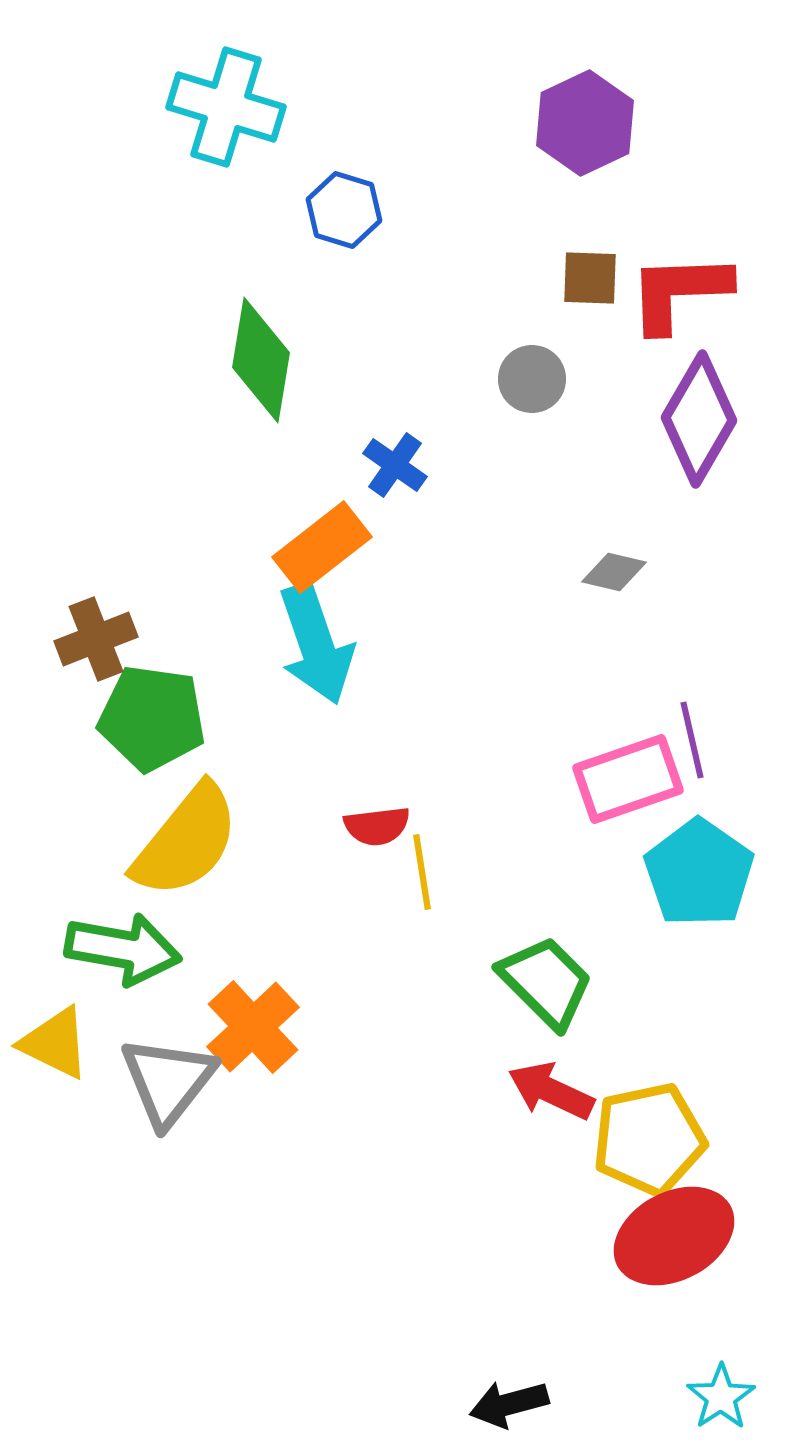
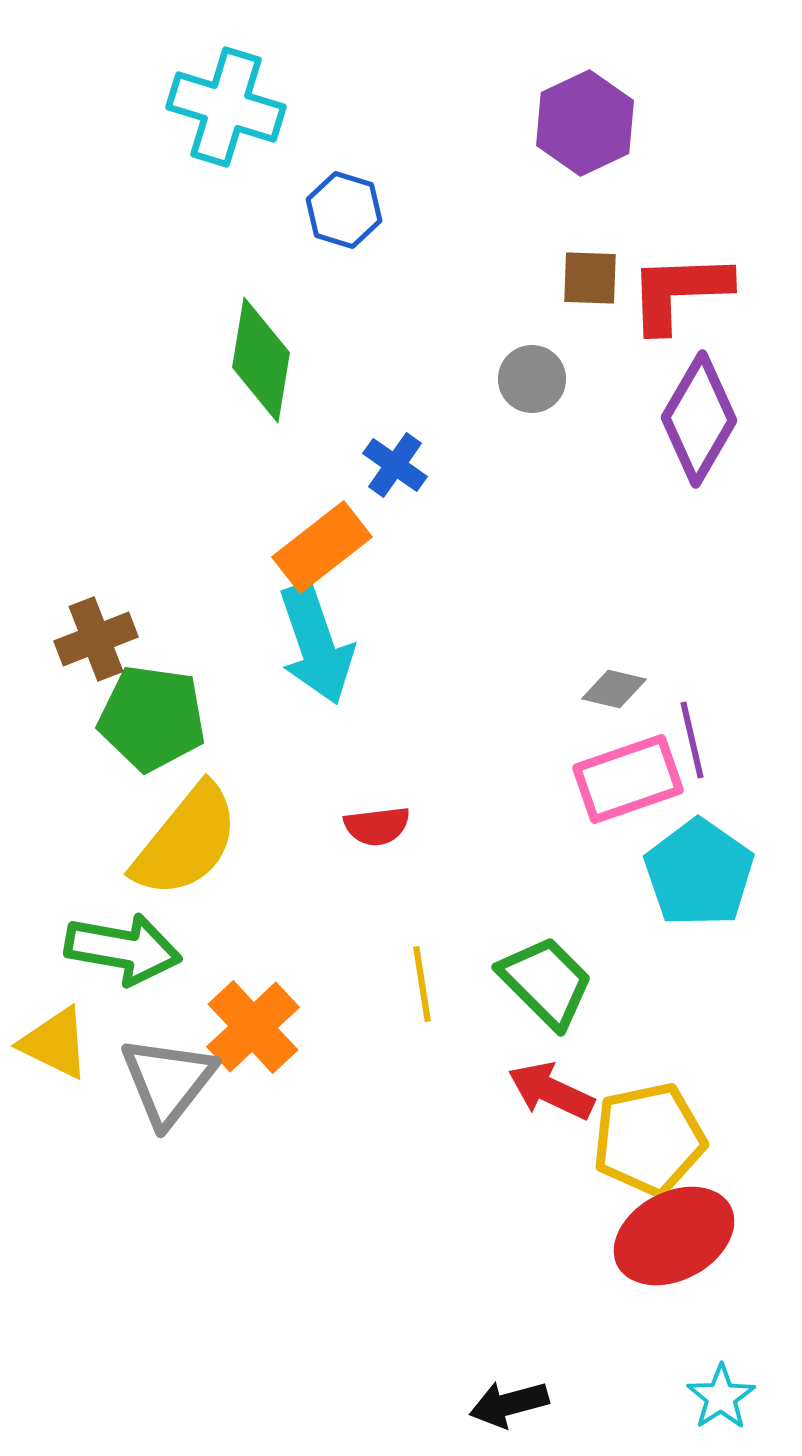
gray diamond: moved 117 px down
yellow line: moved 112 px down
